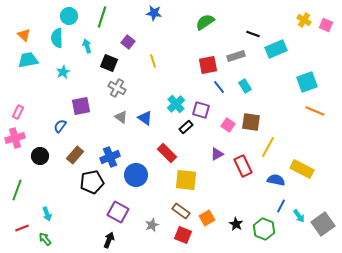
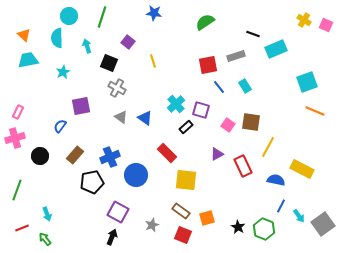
orange square at (207, 218): rotated 14 degrees clockwise
black star at (236, 224): moved 2 px right, 3 px down
black arrow at (109, 240): moved 3 px right, 3 px up
